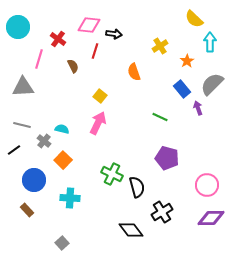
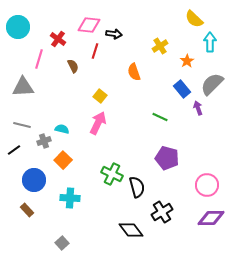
gray cross: rotated 32 degrees clockwise
